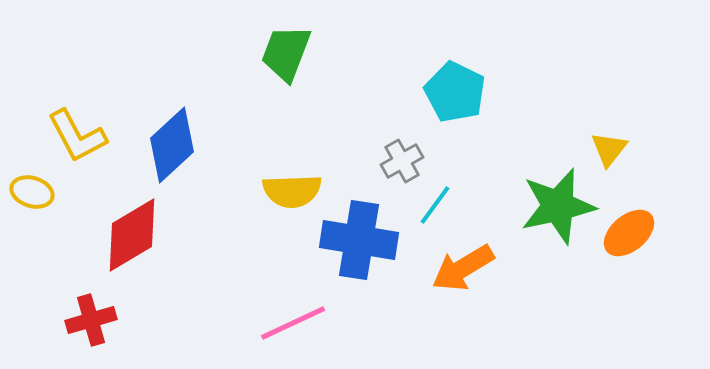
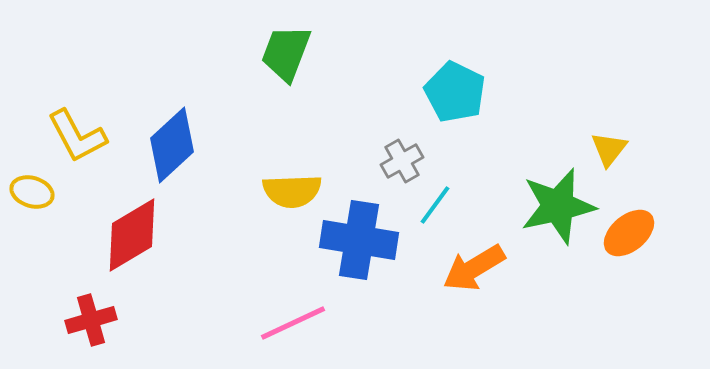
orange arrow: moved 11 px right
